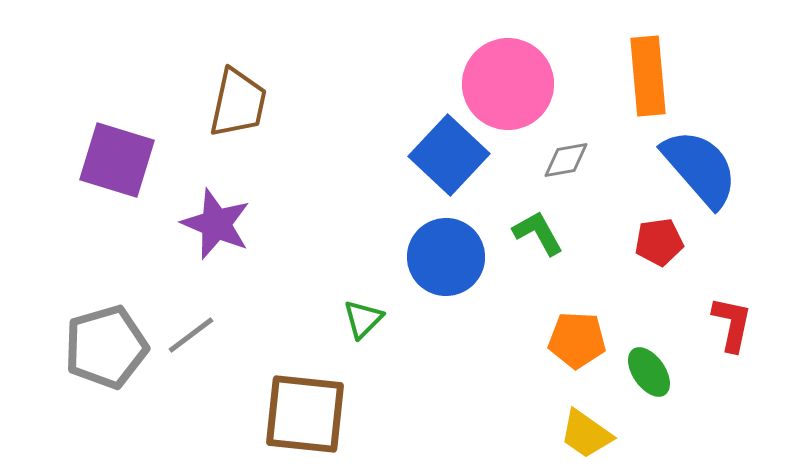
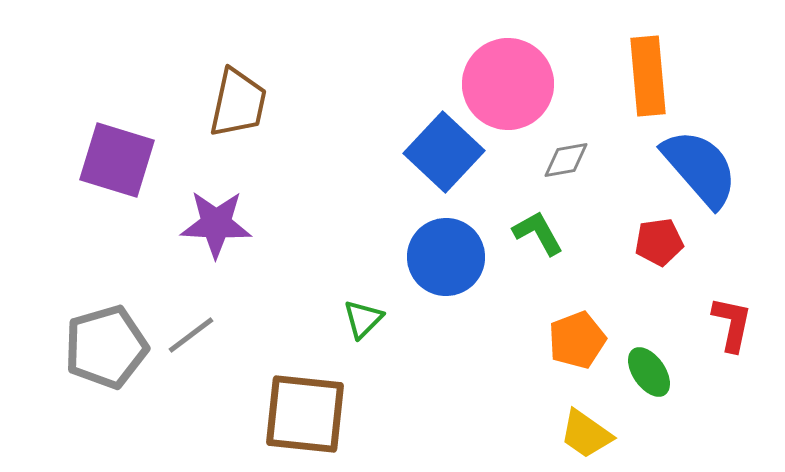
blue square: moved 5 px left, 3 px up
purple star: rotated 20 degrees counterclockwise
orange pentagon: rotated 24 degrees counterclockwise
